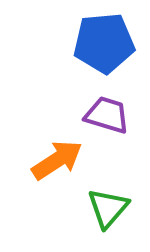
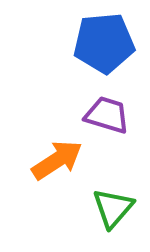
green triangle: moved 5 px right
